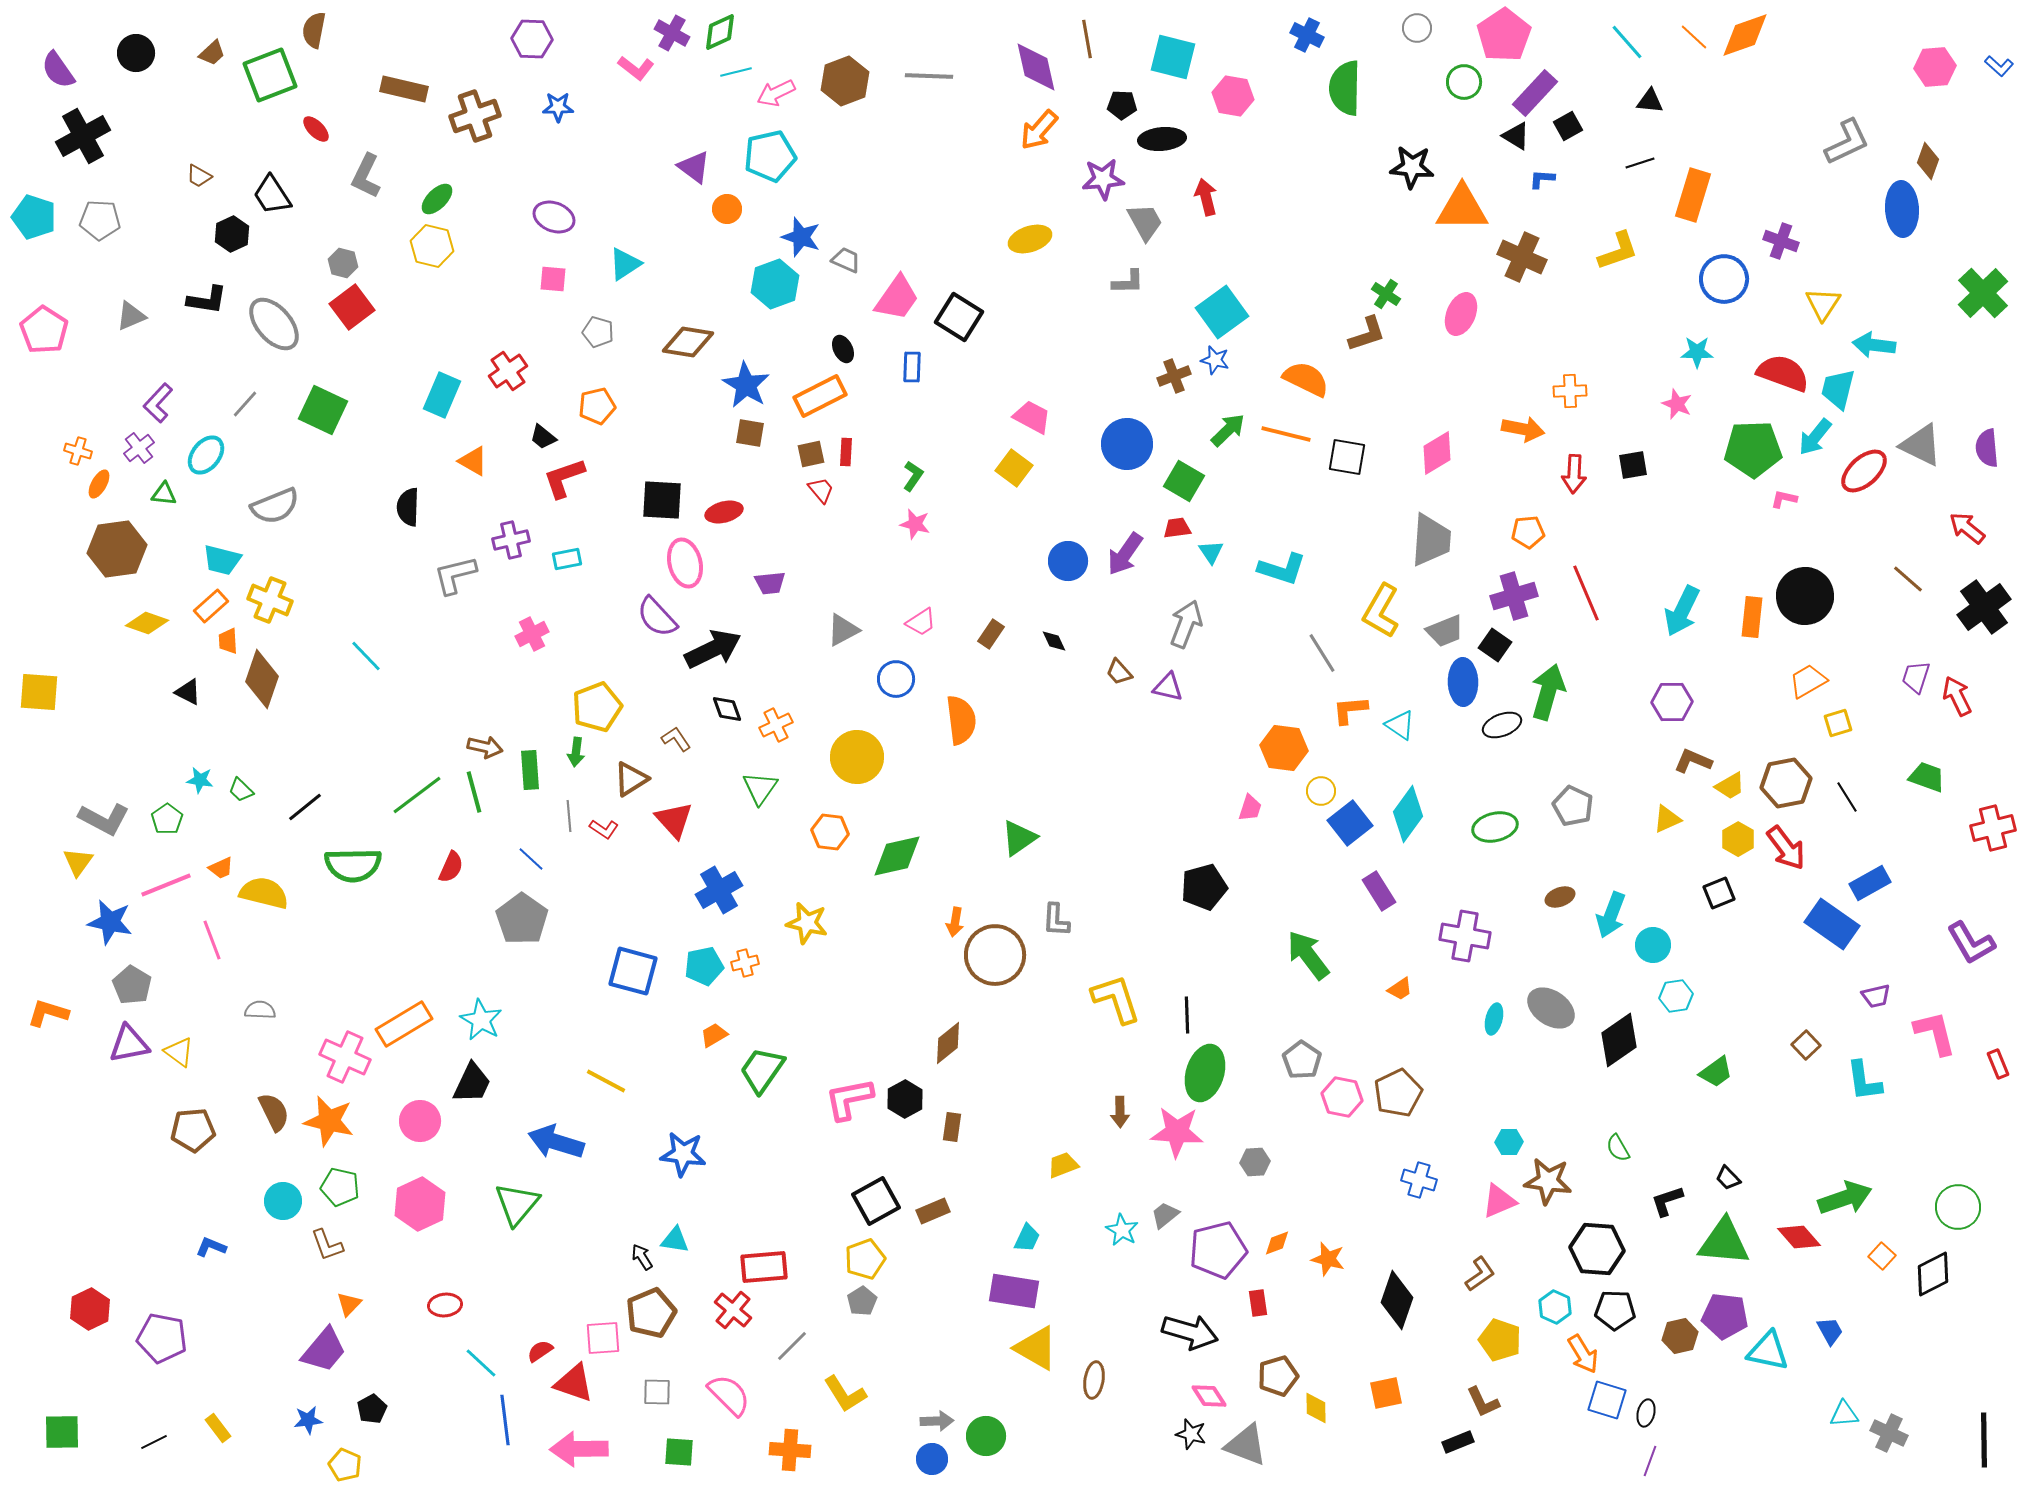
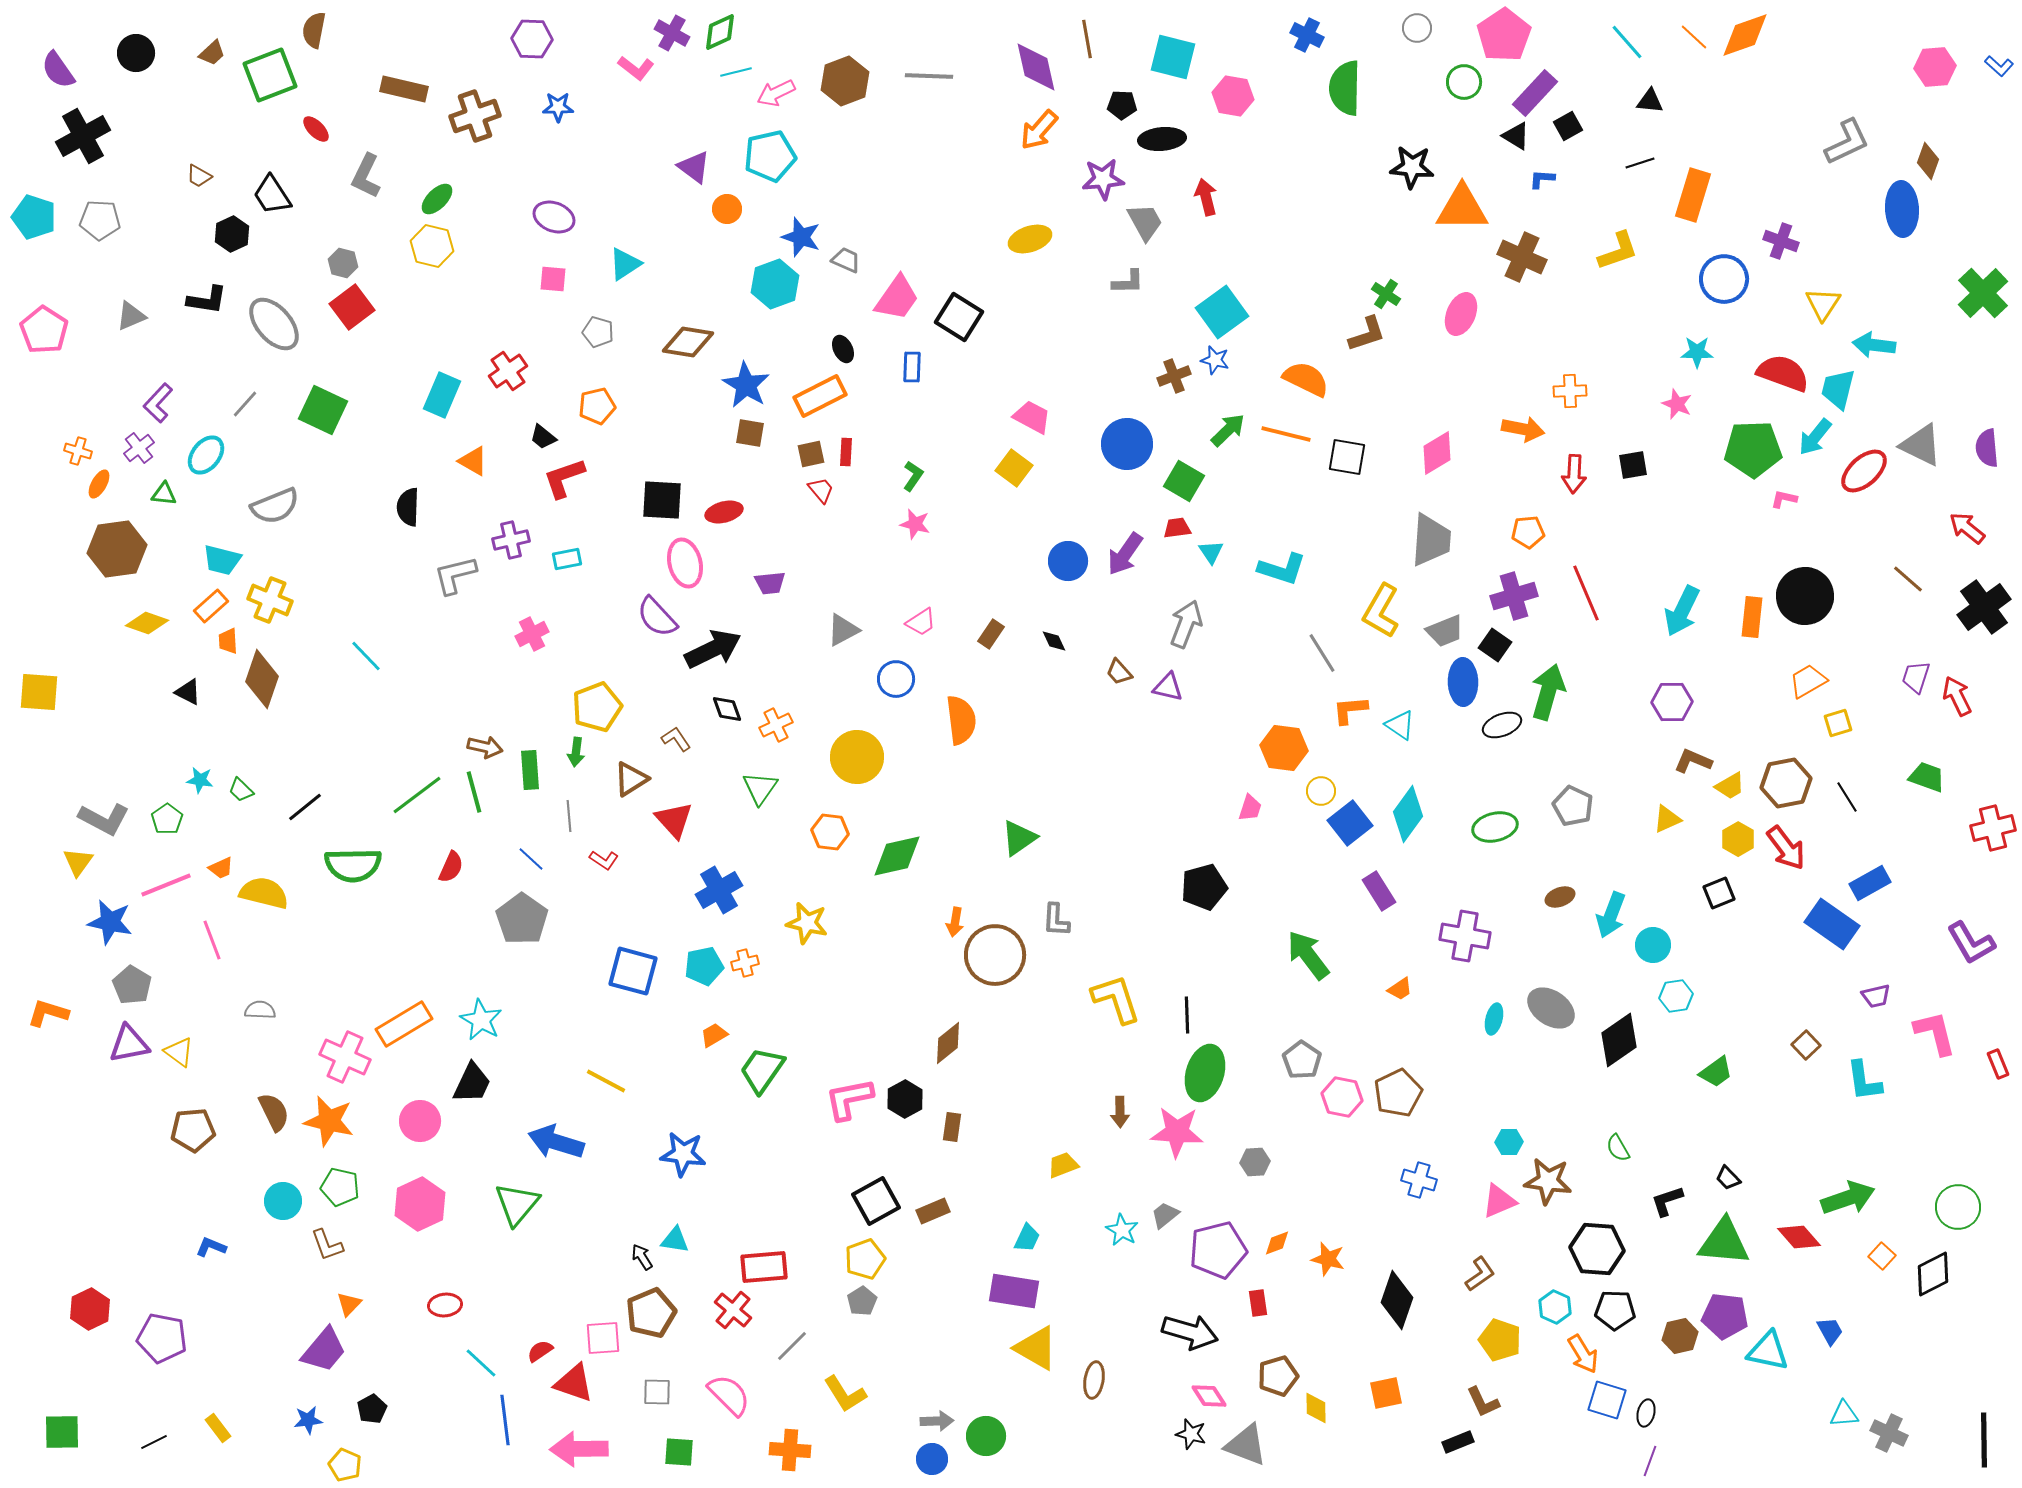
red L-shape at (604, 829): moved 31 px down
green arrow at (1845, 1198): moved 3 px right
